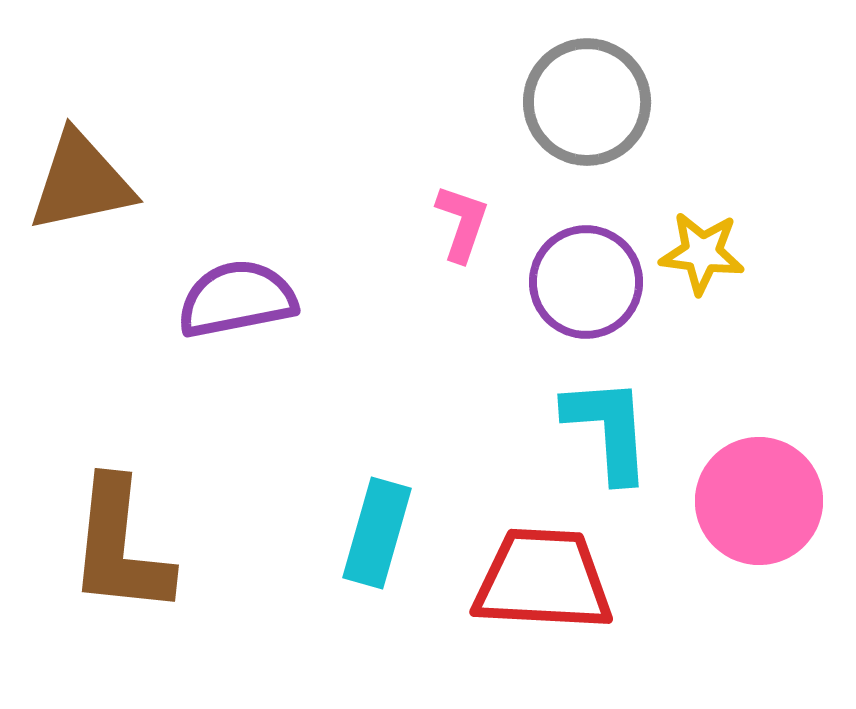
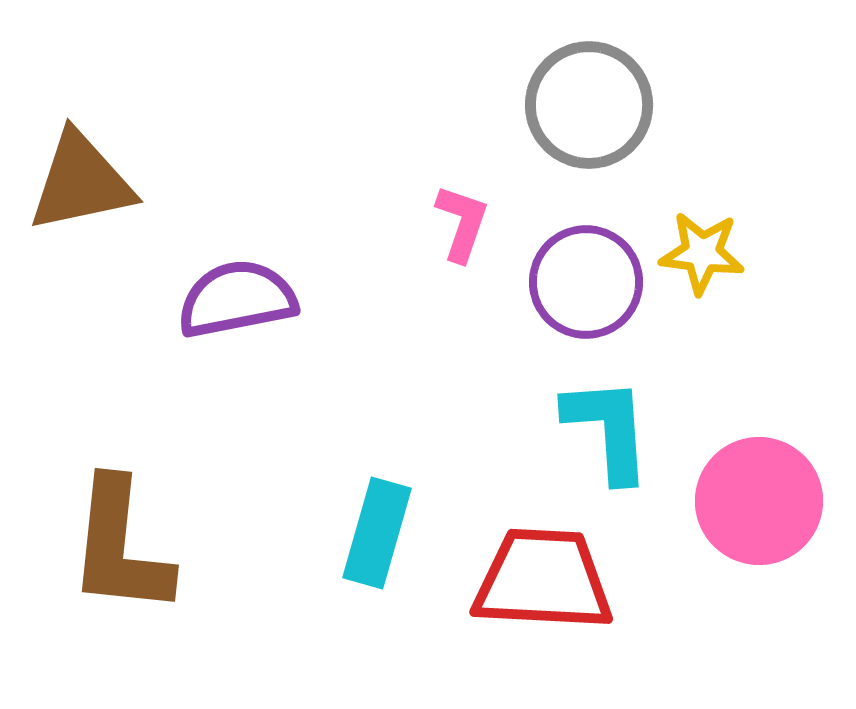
gray circle: moved 2 px right, 3 px down
